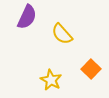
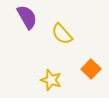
purple semicircle: rotated 55 degrees counterclockwise
yellow star: rotated 10 degrees counterclockwise
